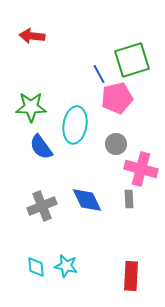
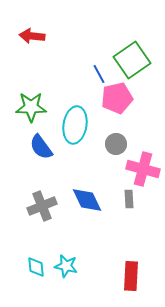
green square: rotated 18 degrees counterclockwise
pink cross: moved 2 px right
